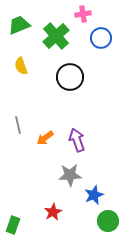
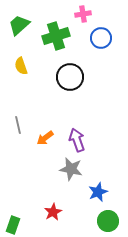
green trapezoid: rotated 20 degrees counterclockwise
green cross: rotated 24 degrees clockwise
gray star: moved 1 px right, 6 px up; rotated 15 degrees clockwise
blue star: moved 4 px right, 3 px up
